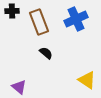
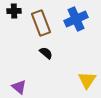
black cross: moved 2 px right
brown rectangle: moved 2 px right, 1 px down
yellow triangle: rotated 30 degrees clockwise
